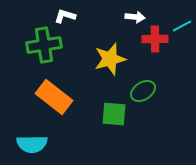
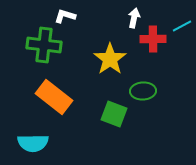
white arrow: moved 1 px left, 1 px down; rotated 84 degrees counterclockwise
red cross: moved 2 px left
green cross: rotated 16 degrees clockwise
yellow star: rotated 20 degrees counterclockwise
green ellipse: rotated 30 degrees clockwise
green square: rotated 16 degrees clockwise
cyan semicircle: moved 1 px right, 1 px up
